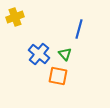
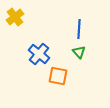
yellow cross: rotated 18 degrees counterclockwise
blue line: rotated 12 degrees counterclockwise
green triangle: moved 14 px right, 2 px up
